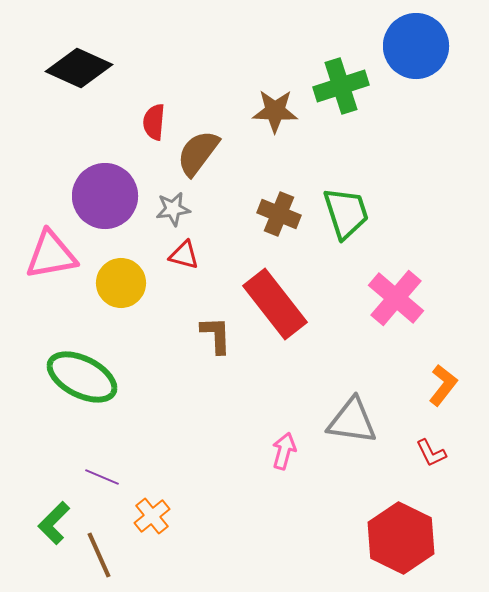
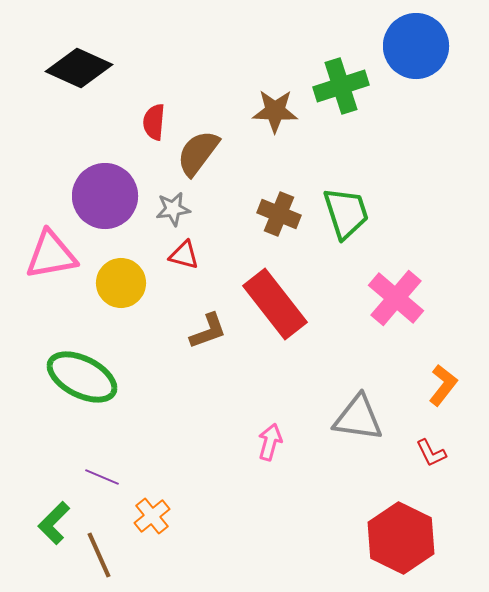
brown L-shape: moved 8 px left, 4 px up; rotated 72 degrees clockwise
gray triangle: moved 6 px right, 3 px up
pink arrow: moved 14 px left, 9 px up
